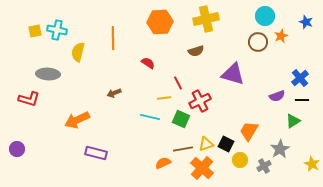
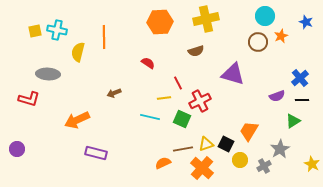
orange line: moved 9 px left, 1 px up
green square: moved 1 px right
